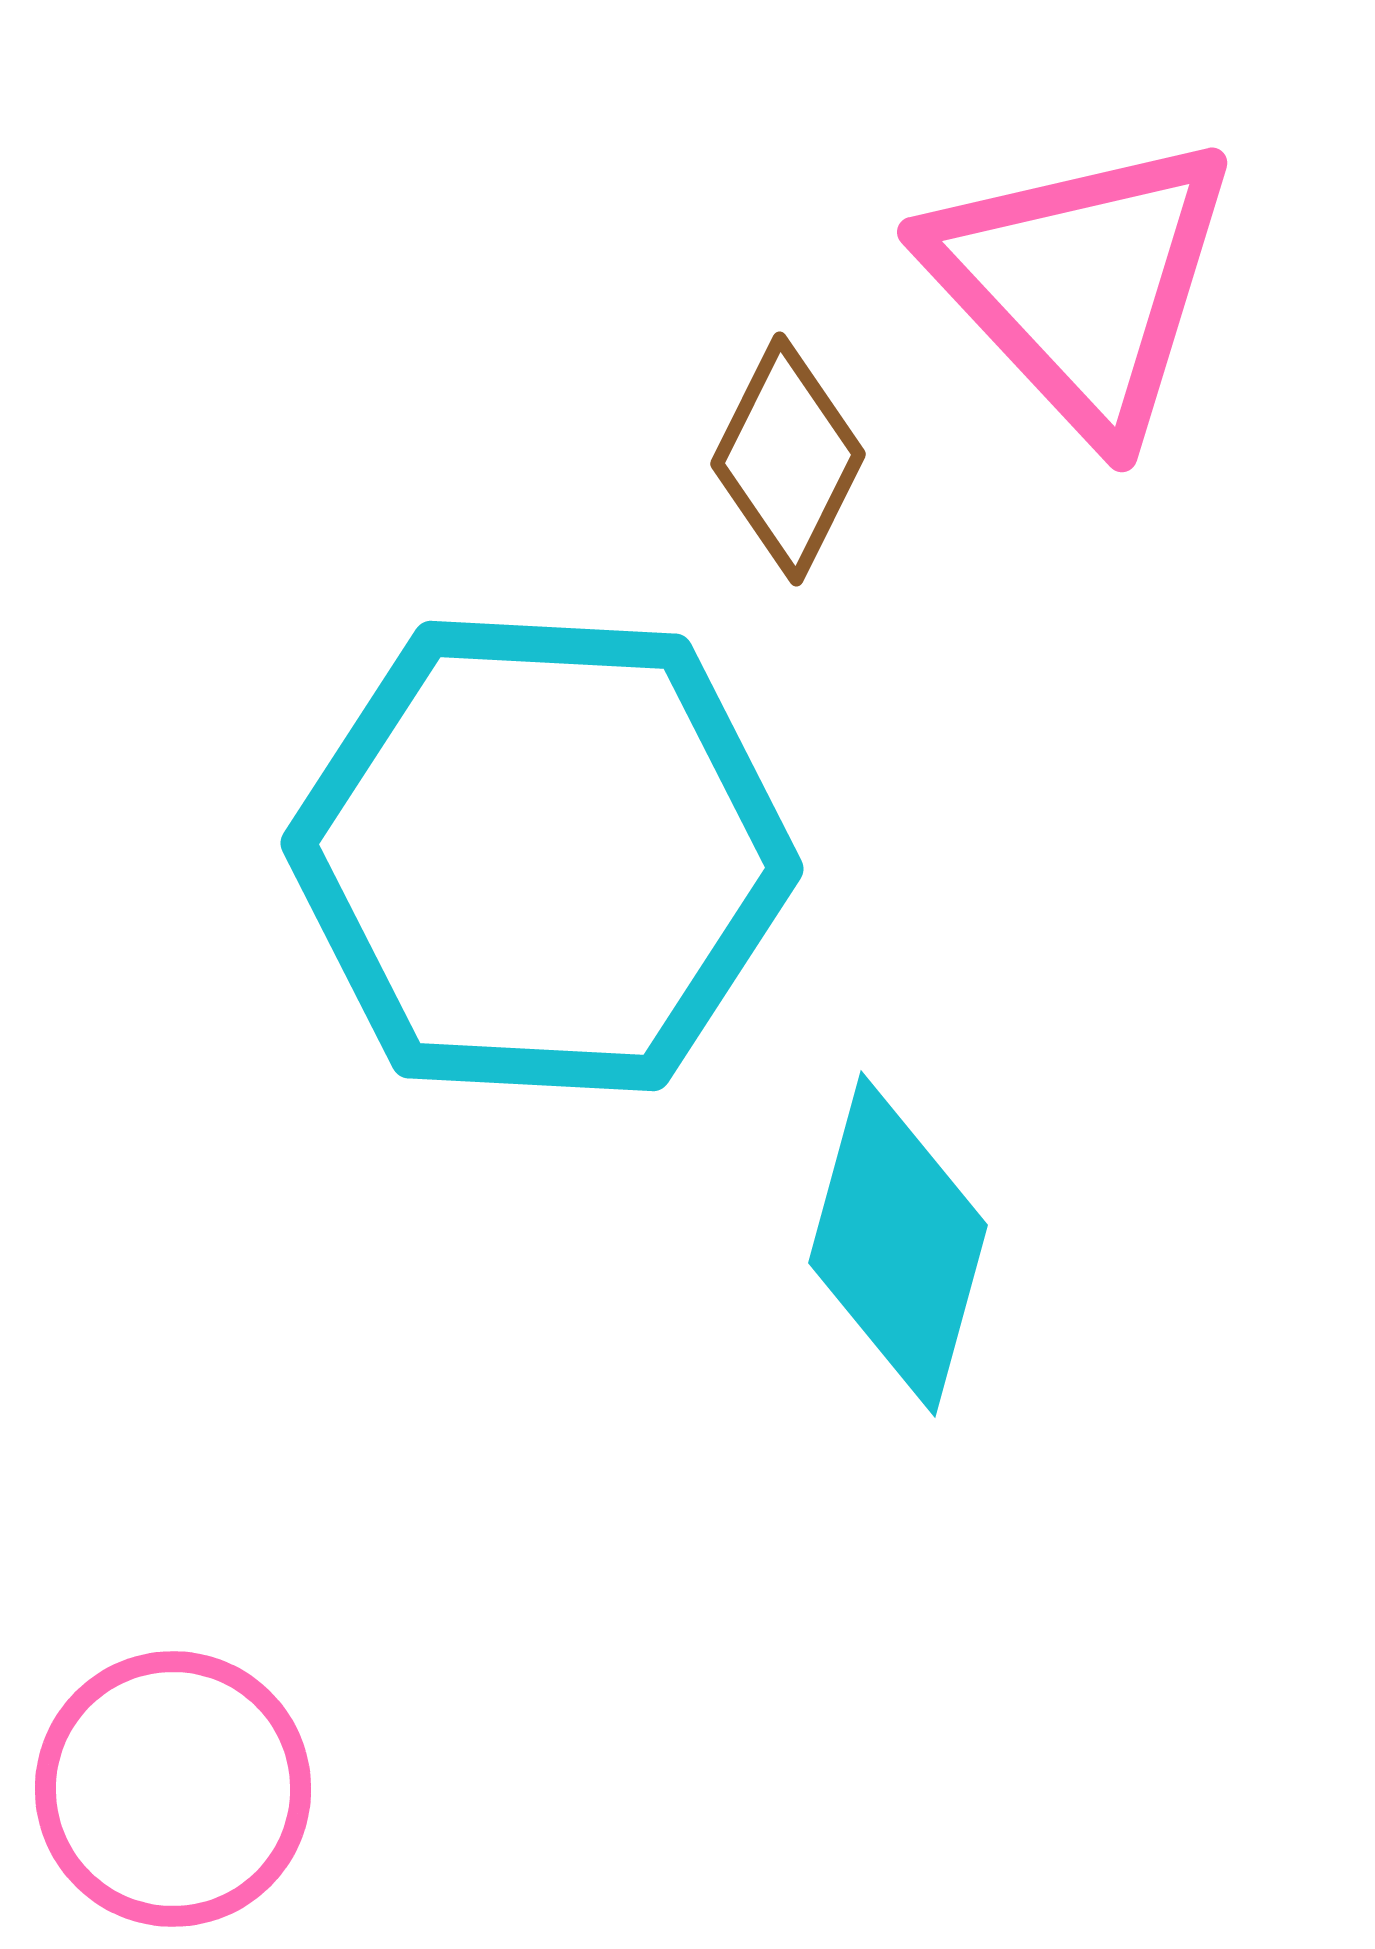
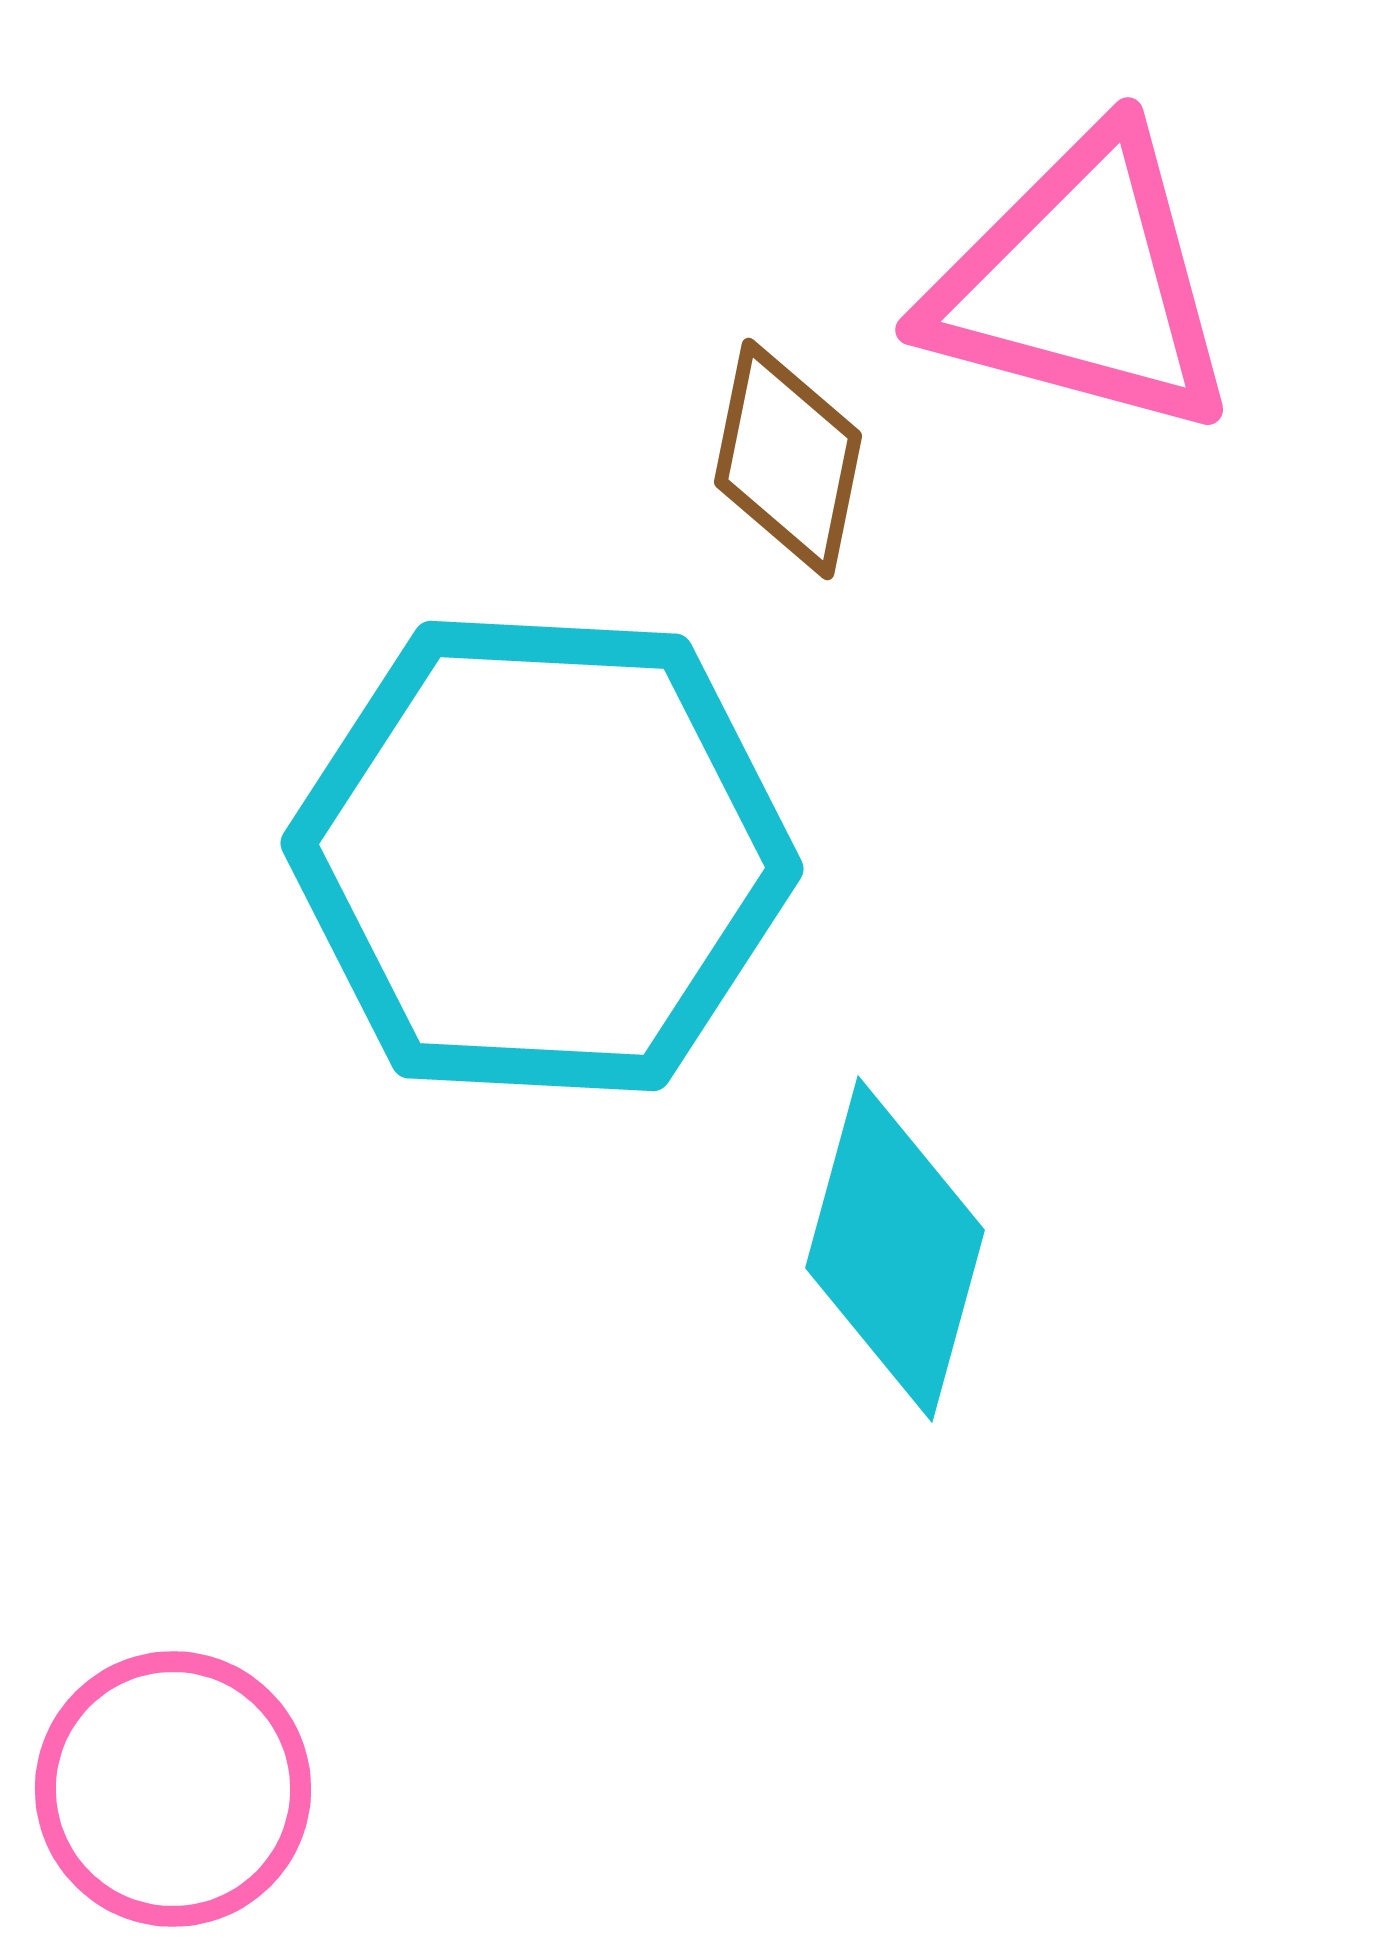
pink triangle: rotated 32 degrees counterclockwise
brown diamond: rotated 15 degrees counterclockwise
cyan diamond: moved 3 px left, 5 px down
